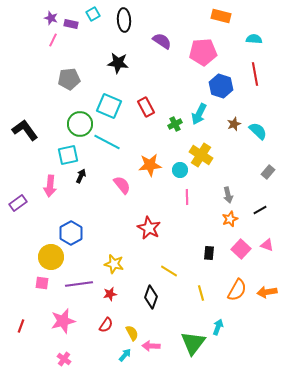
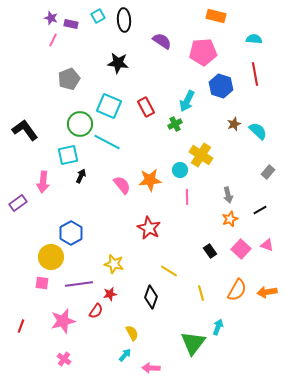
cyan square at (93, 14): moved 5 px right, 2 px down
orange rectangle at (221, 16): moved 5 px left
gray pentagon at (69, 79): rotated 15 degrees counterclockwise
cyan arrow at (199, 114): moved 12 px left, 13 px up
orange star at (150, 165): moved 15 px down
pink arrow at (50, 186): moved 7 px left, 4 px up
black rectangle at (209, 253): moved 1 px right, 2 px up; rotated 40 degrees counterclockwise
red semicircle at (106, 325): moved 10 px left, 14 px up
pink arrow at (151, 346): moved 22 px down
